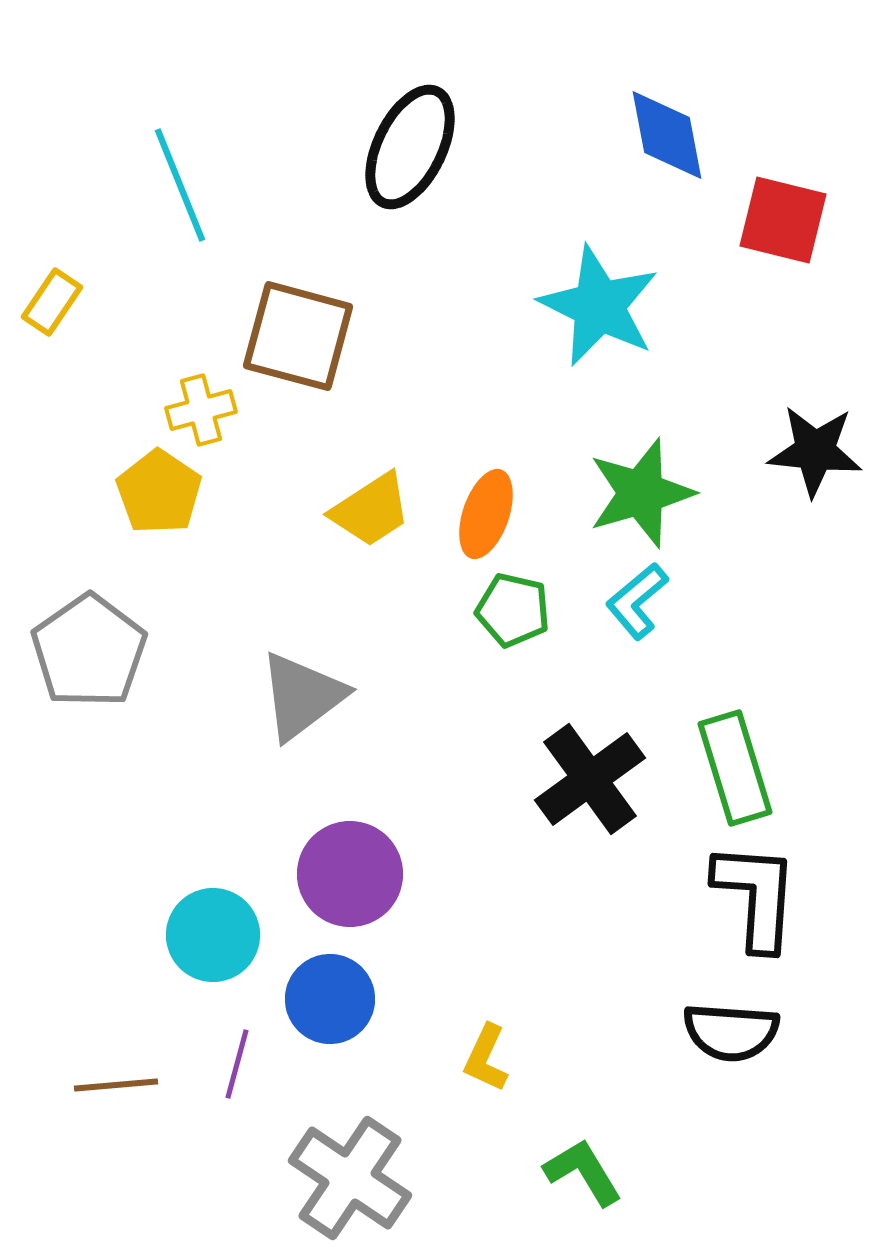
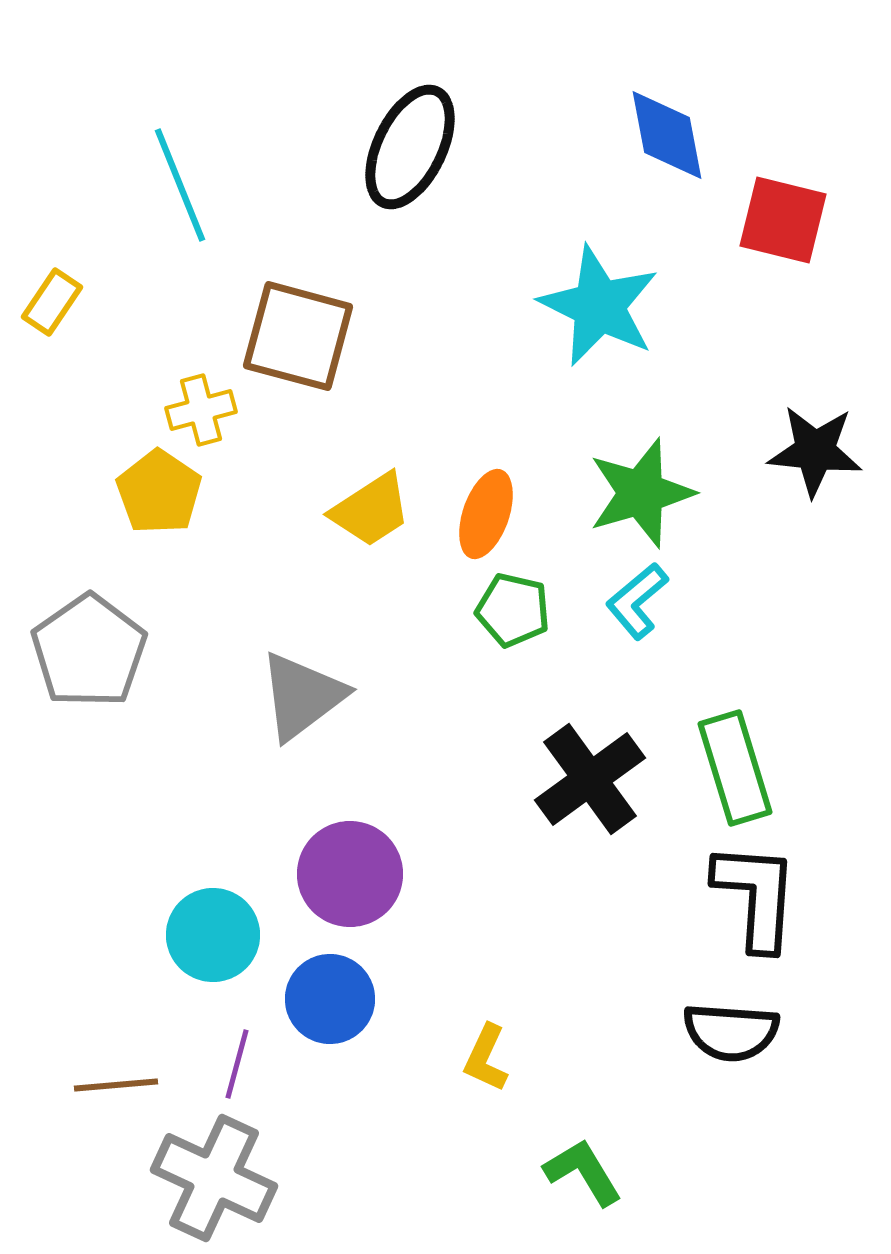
gray cross: moved 136 px left; rotated 9 degrees counterclockwise
